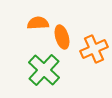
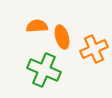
orange semicircle: moved 1 px left, 3 px down
green cross: rotated 20 degrees counterclockwise
